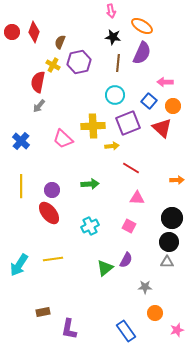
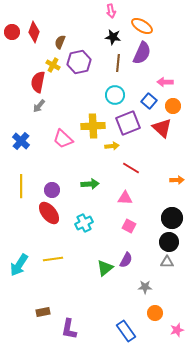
pink triangle at (137, 198): moved 12 px left
cyan cross at (90, 226): moved 6 px left, 3 px up
